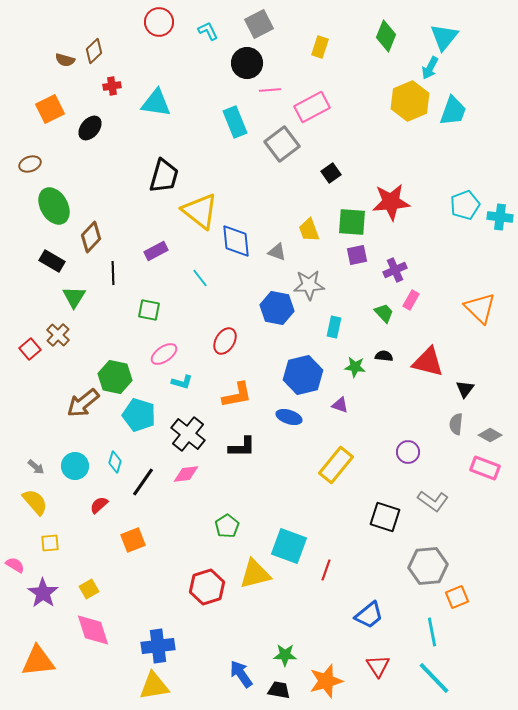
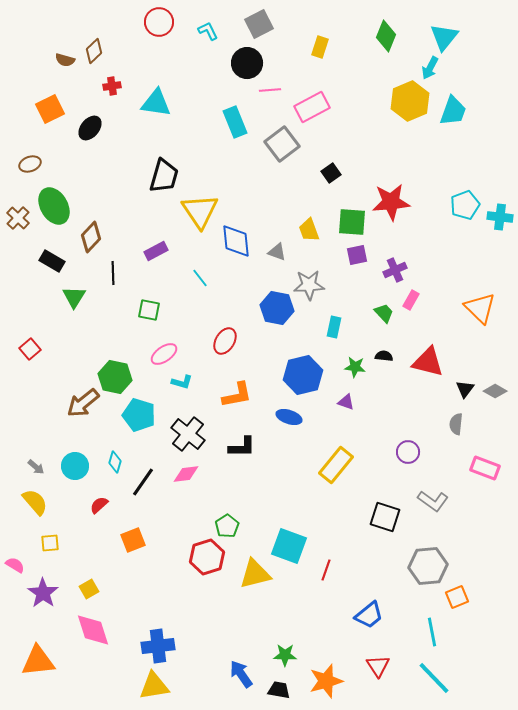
yellow triangle at (200, 211): rotated 18 degrees clockwise
brown cross at (58, 335): moved 40 px left, 117 px up
purple triangle at (340, 405): moved 6 px right, 3 px up
gray diamond at (490, 435): moved 5 px right, 44 px up
red hexagon at (207, 587): moved 30 px up
